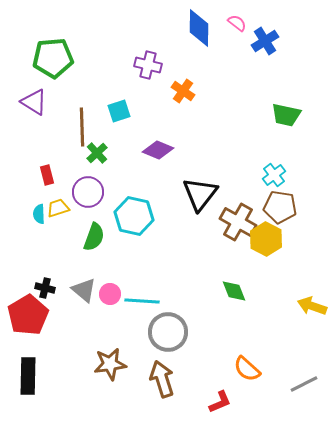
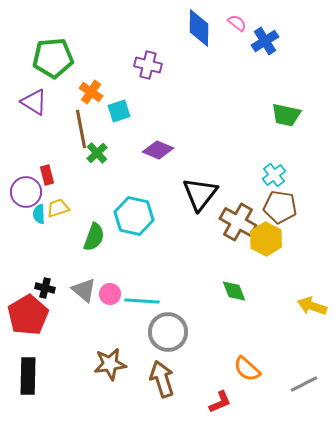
orange cross: moved 92 px left, 1 px down
brown line: moved 1 px left, 2 px down; rotated 9 degrees counterclockwise
purple circle: moved 62 px left
